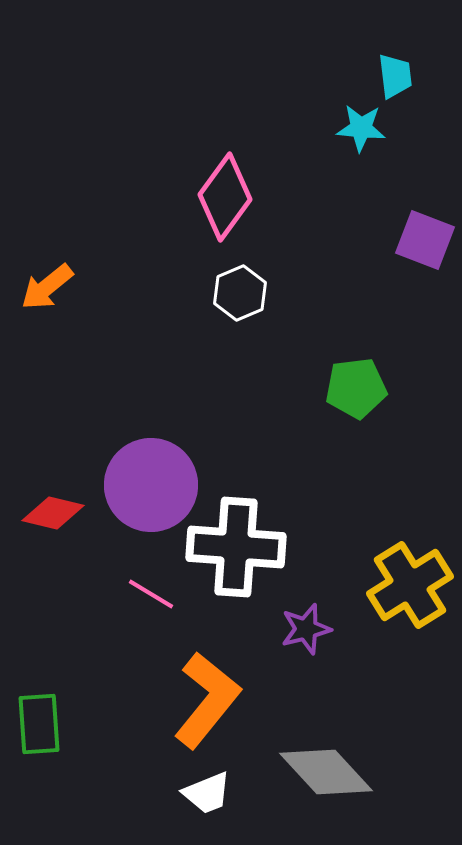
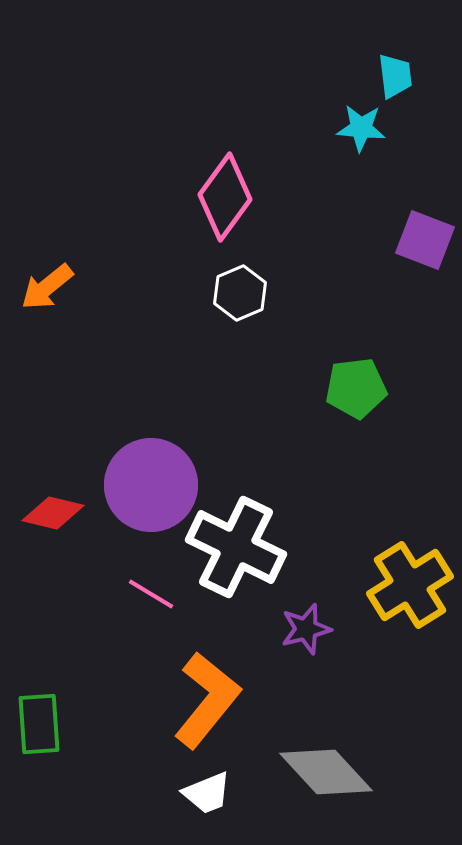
white cross: rotated 22 degrees clockwise
